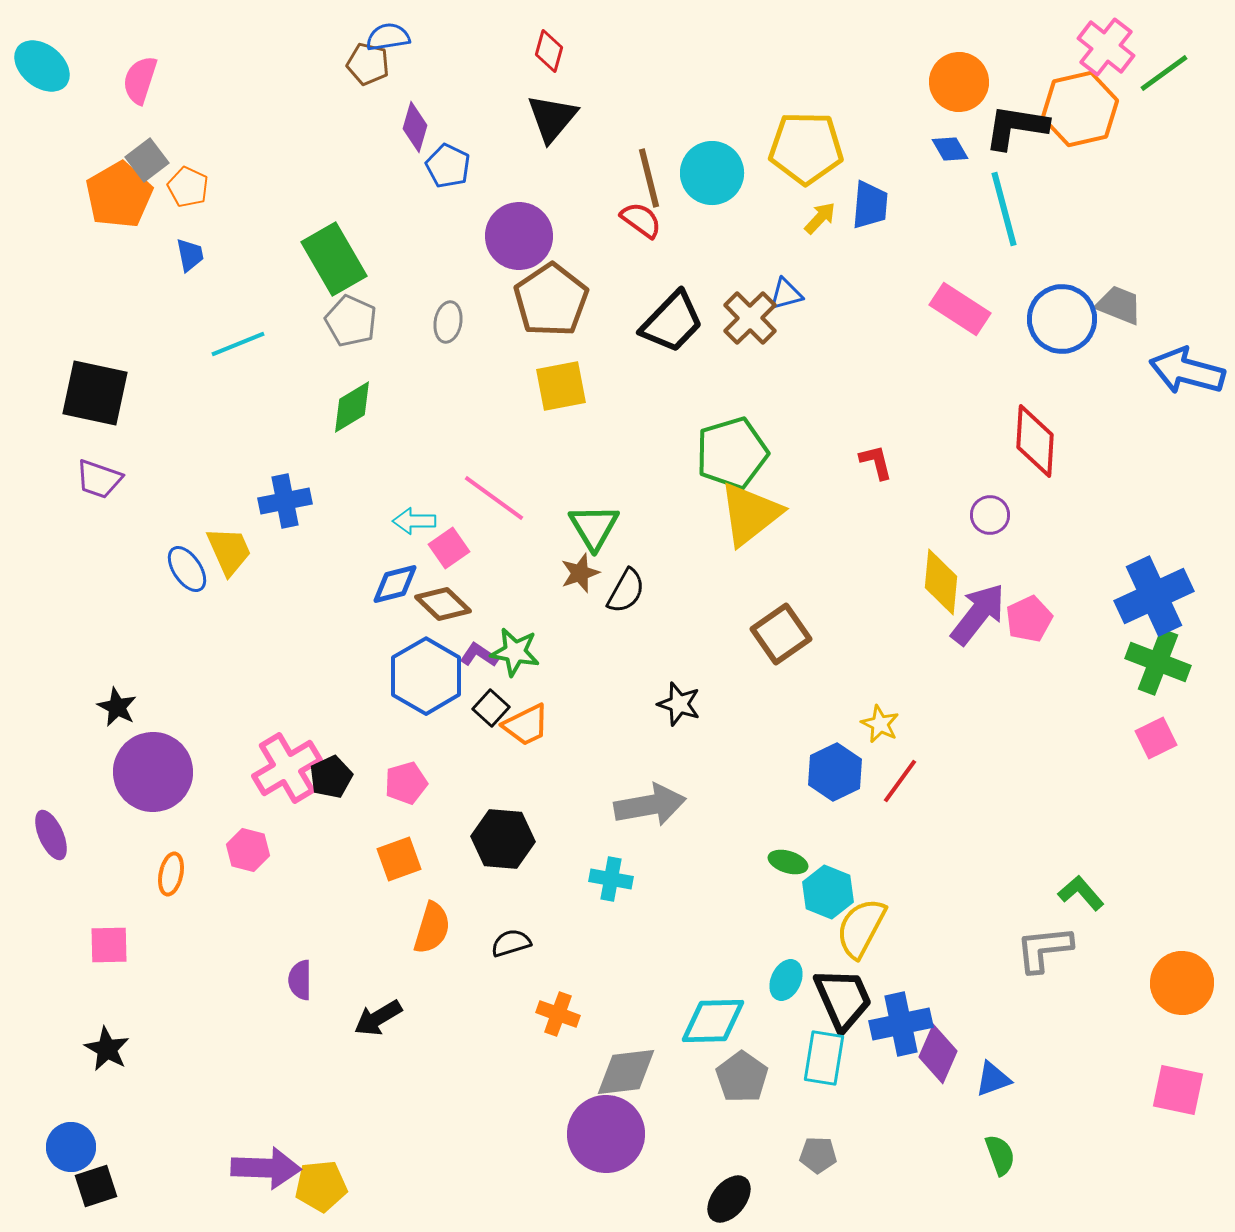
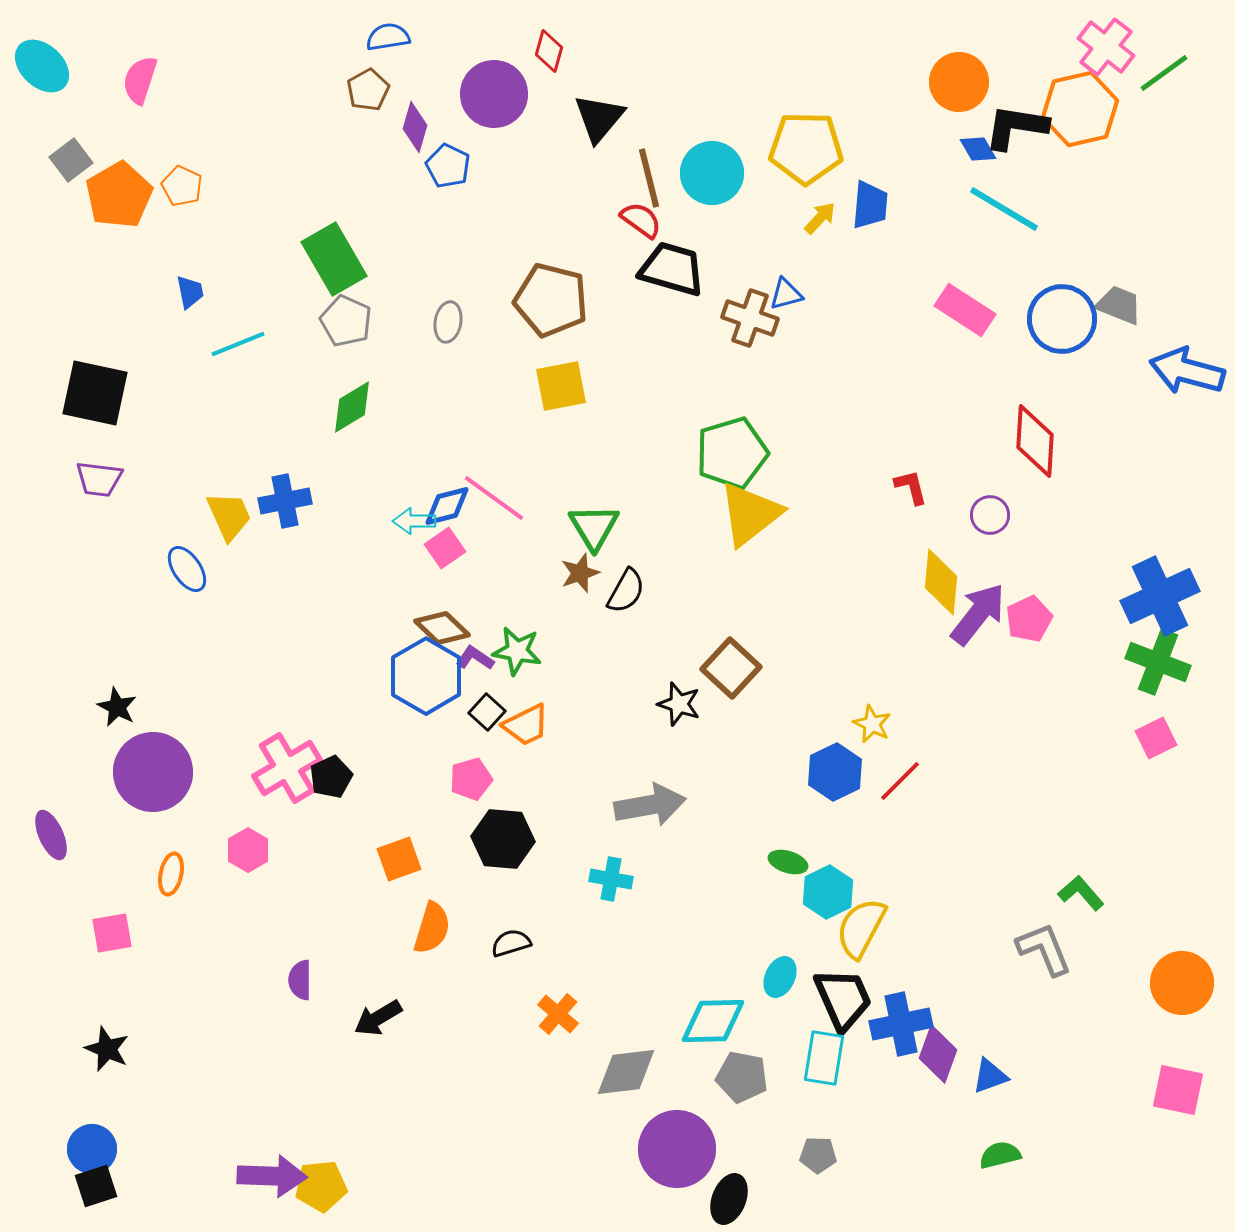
brown pentagon at (368, 64): moved 26 px down; rotated 30 degrees clockwise
cyan ellipse at (42, 66): rotated 4 degrees clockwise
black triangle at (552, 118): moved 47 px right
blue diamond at (950, 149): moved 28 px right
gray square at (147, 160): moved 76 px left
orange pentagon at (188, 187): moved 6 px left, 1 px up
cyan line at (1004, 209): rotated 44 degrees counterclockwise
purple circle at (519, 236): moved 25 px left, 142 px up
blue trapezoid at (190, 255): moved 37 px down
brown pentagon at (551, 300): rotated 24 degrees counterclockwise
pink rectangle at (960, 309): moved 5 px right, 1 px down
brown cross at (750, 318): rotated 26 degrees counterclockwise
gray pentagon at (351, 321): moved 5 px left
black trapezoid at (672, 322): moved 53 px up; rotated 118 degrees counterclockwise
red L-shape at (876, 462): moved 35 px right, 25 px down
purple trapezoid at (99, 479): rotated 12 degrees counterclockwise
pink square at (449, 548): moved 4 px left
yellow trapezoid at (229, 551): moved 35 px up
blue diamond at (395, 584): moved 52 px right, 78 px up
blue cross at (1154, 596): moved 6 px right
brown diamond at (443, 604): moved 1 px left, 24 px down
brown square at (781, 634): moved 50 px left, 34 px down; rotated 12 degrees counterclockwise
green star at (515, 652): moved 2 px right, 1 px up
purple L-shape at (479, 655): moved 4 px left, 3 px down
black square at (491, 708): moved 4 px left, 4 px down
yellow star at (880, 724): moved 8 px left
red line at (900, 781): rotated 9 degrees clockwise
pink pentagon at (406, 783): moved 65 px right, 4 px up
pink hexagon at (248, 850): rotated 15 degrees clockwise
cyan hexagon at (828, 892): rotated 12 degrees clockwise
pink square at (109, 945): moved 3 px right, 12 px up; rotated 9 degrees counterclockwise
gray L-shape at (1044, 949): rotated 74 degrees clockwise
cyan ellipse at (786, 980): moved 6 px left, 3 px up
orange cross at (558, 1014): rotated 21 degrees clockwise
black star at (107, 1049): rotated 6 degrees counterclockwise
purple diamond at (938, 1054): rotated 4 degrees counterclockwise
gray pentagon at (742, 1077): rotated 24 degrees counterclockwise
blue triangle at (993, 1079): moved 3 px left, 3 px up
purple circle at (606, 1134): moved 71 px right, 15 px down
blue circle at (71, 1147): moved 21 px right, 2 px down
green semicircle at (1000, 1155): rotated 84 degrees counterclockwise
purple arrow at (266, 1168): moved 6 px right, 8 px down
black ellipse at (729, 1199): rotated 18 degrees counterclockwise
